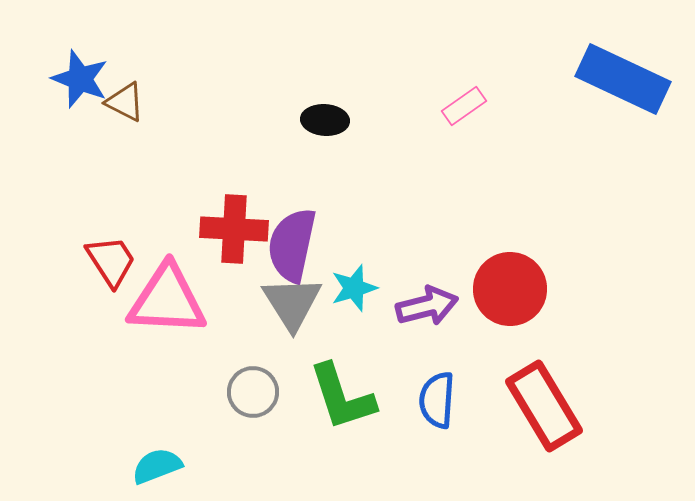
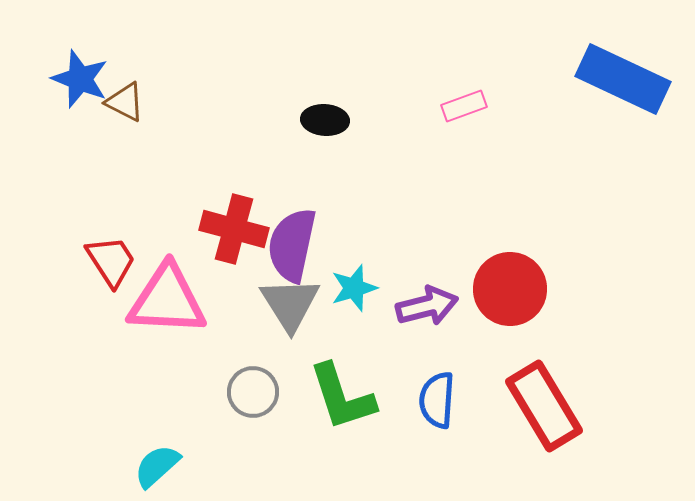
pink rectangle: rotated 15 degrees clockwise
red cross: rotated 12 degrees clockwise
gray triangle: moved 2 px left, 1 px down
cyan semicircle: rotated 21 degrees counterclockwise
